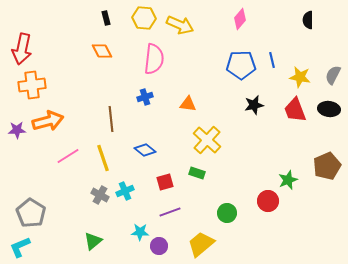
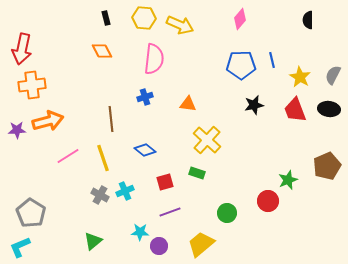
yellow star: rotated 20 degrees clockwise
